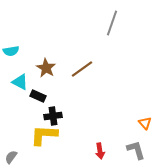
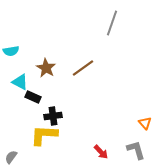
brown line: moved 1 px right, 1 px up
black rectangle: moved 5 px left, 1 px down
red arrow: moved 1 px right, 1 px down; rotated 35 degrees counterclockwise
